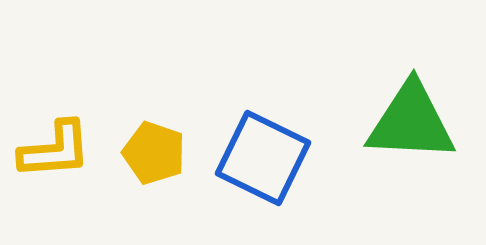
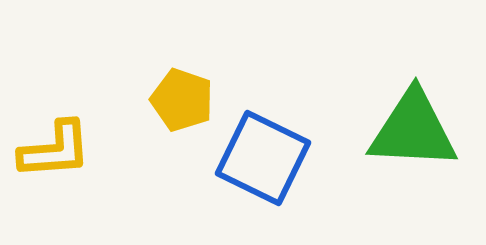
green triangle: moved 2 px right, 8 px down
yellow pentagon: moved 28 px right, 53 px up
